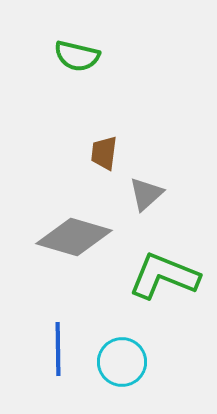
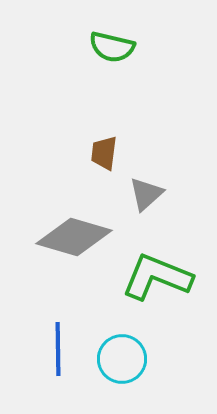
green semicircle: moved 35 px right, 9 px up
green L-shape: moved 7 px left, 1 px down
cyan circle: moved 3 px up
